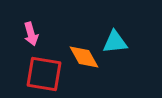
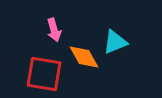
pink arrow: moved 23 px right, 4 px up
cyan triangle: rotated 16 degrees counterclockwise
